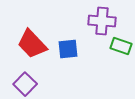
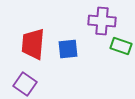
red trapezoid: moved 1 px right; rotated 48 degrees clockwise
purple square: rotated 10 degrees counterclockwise
